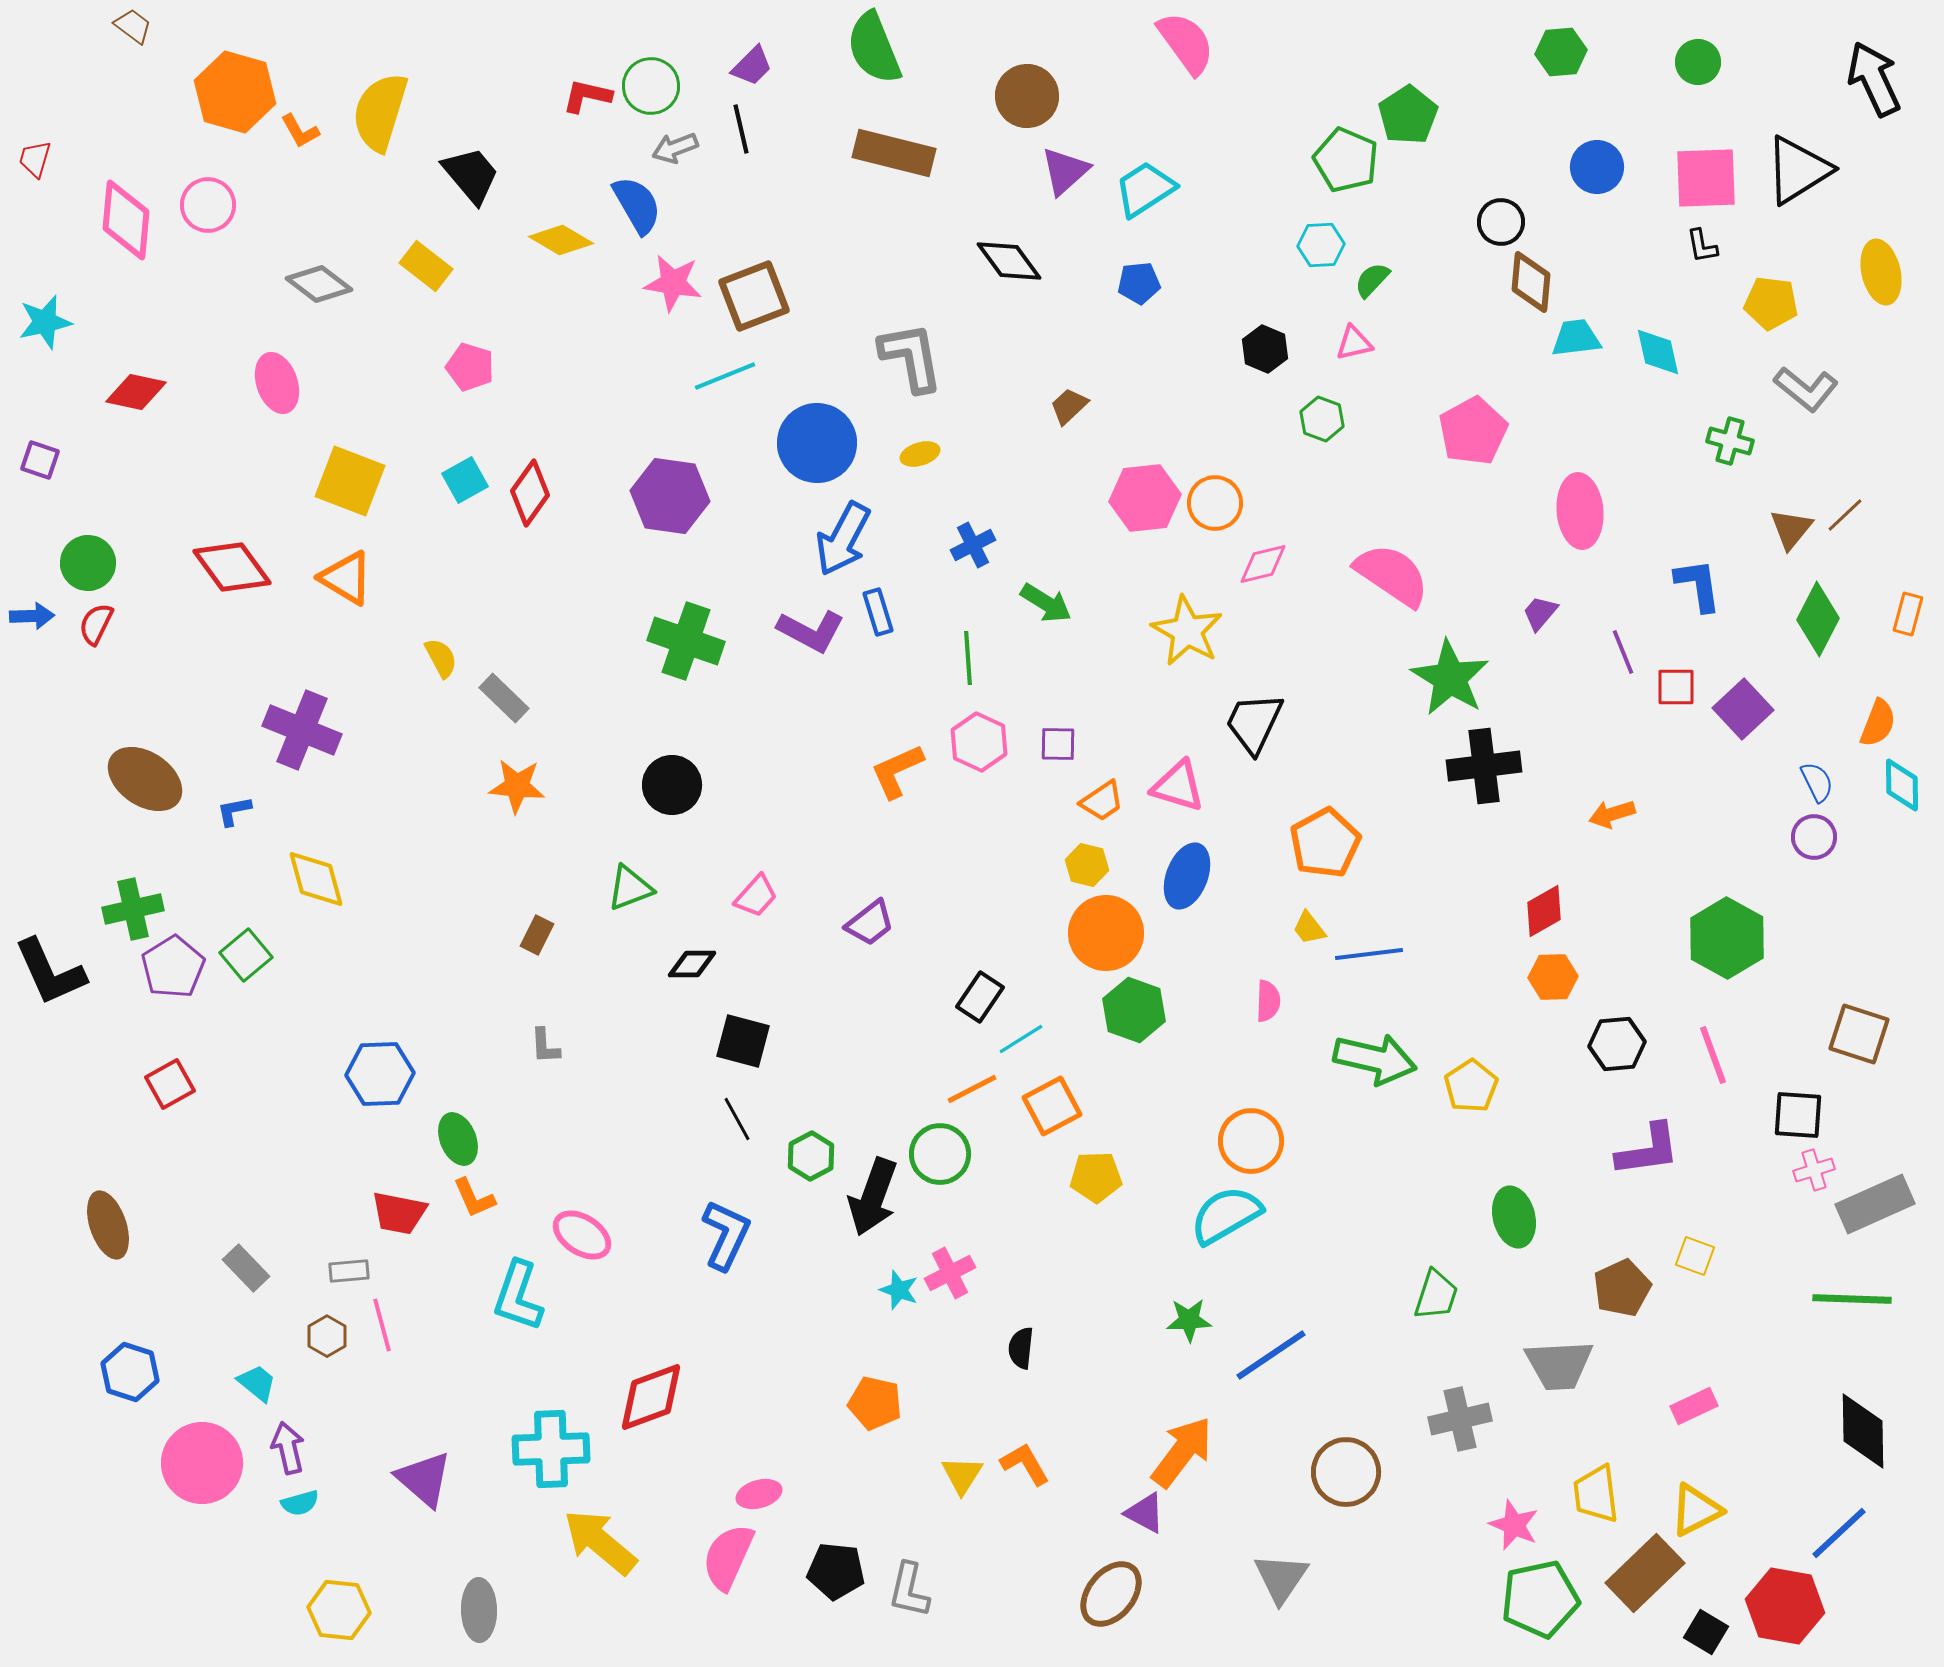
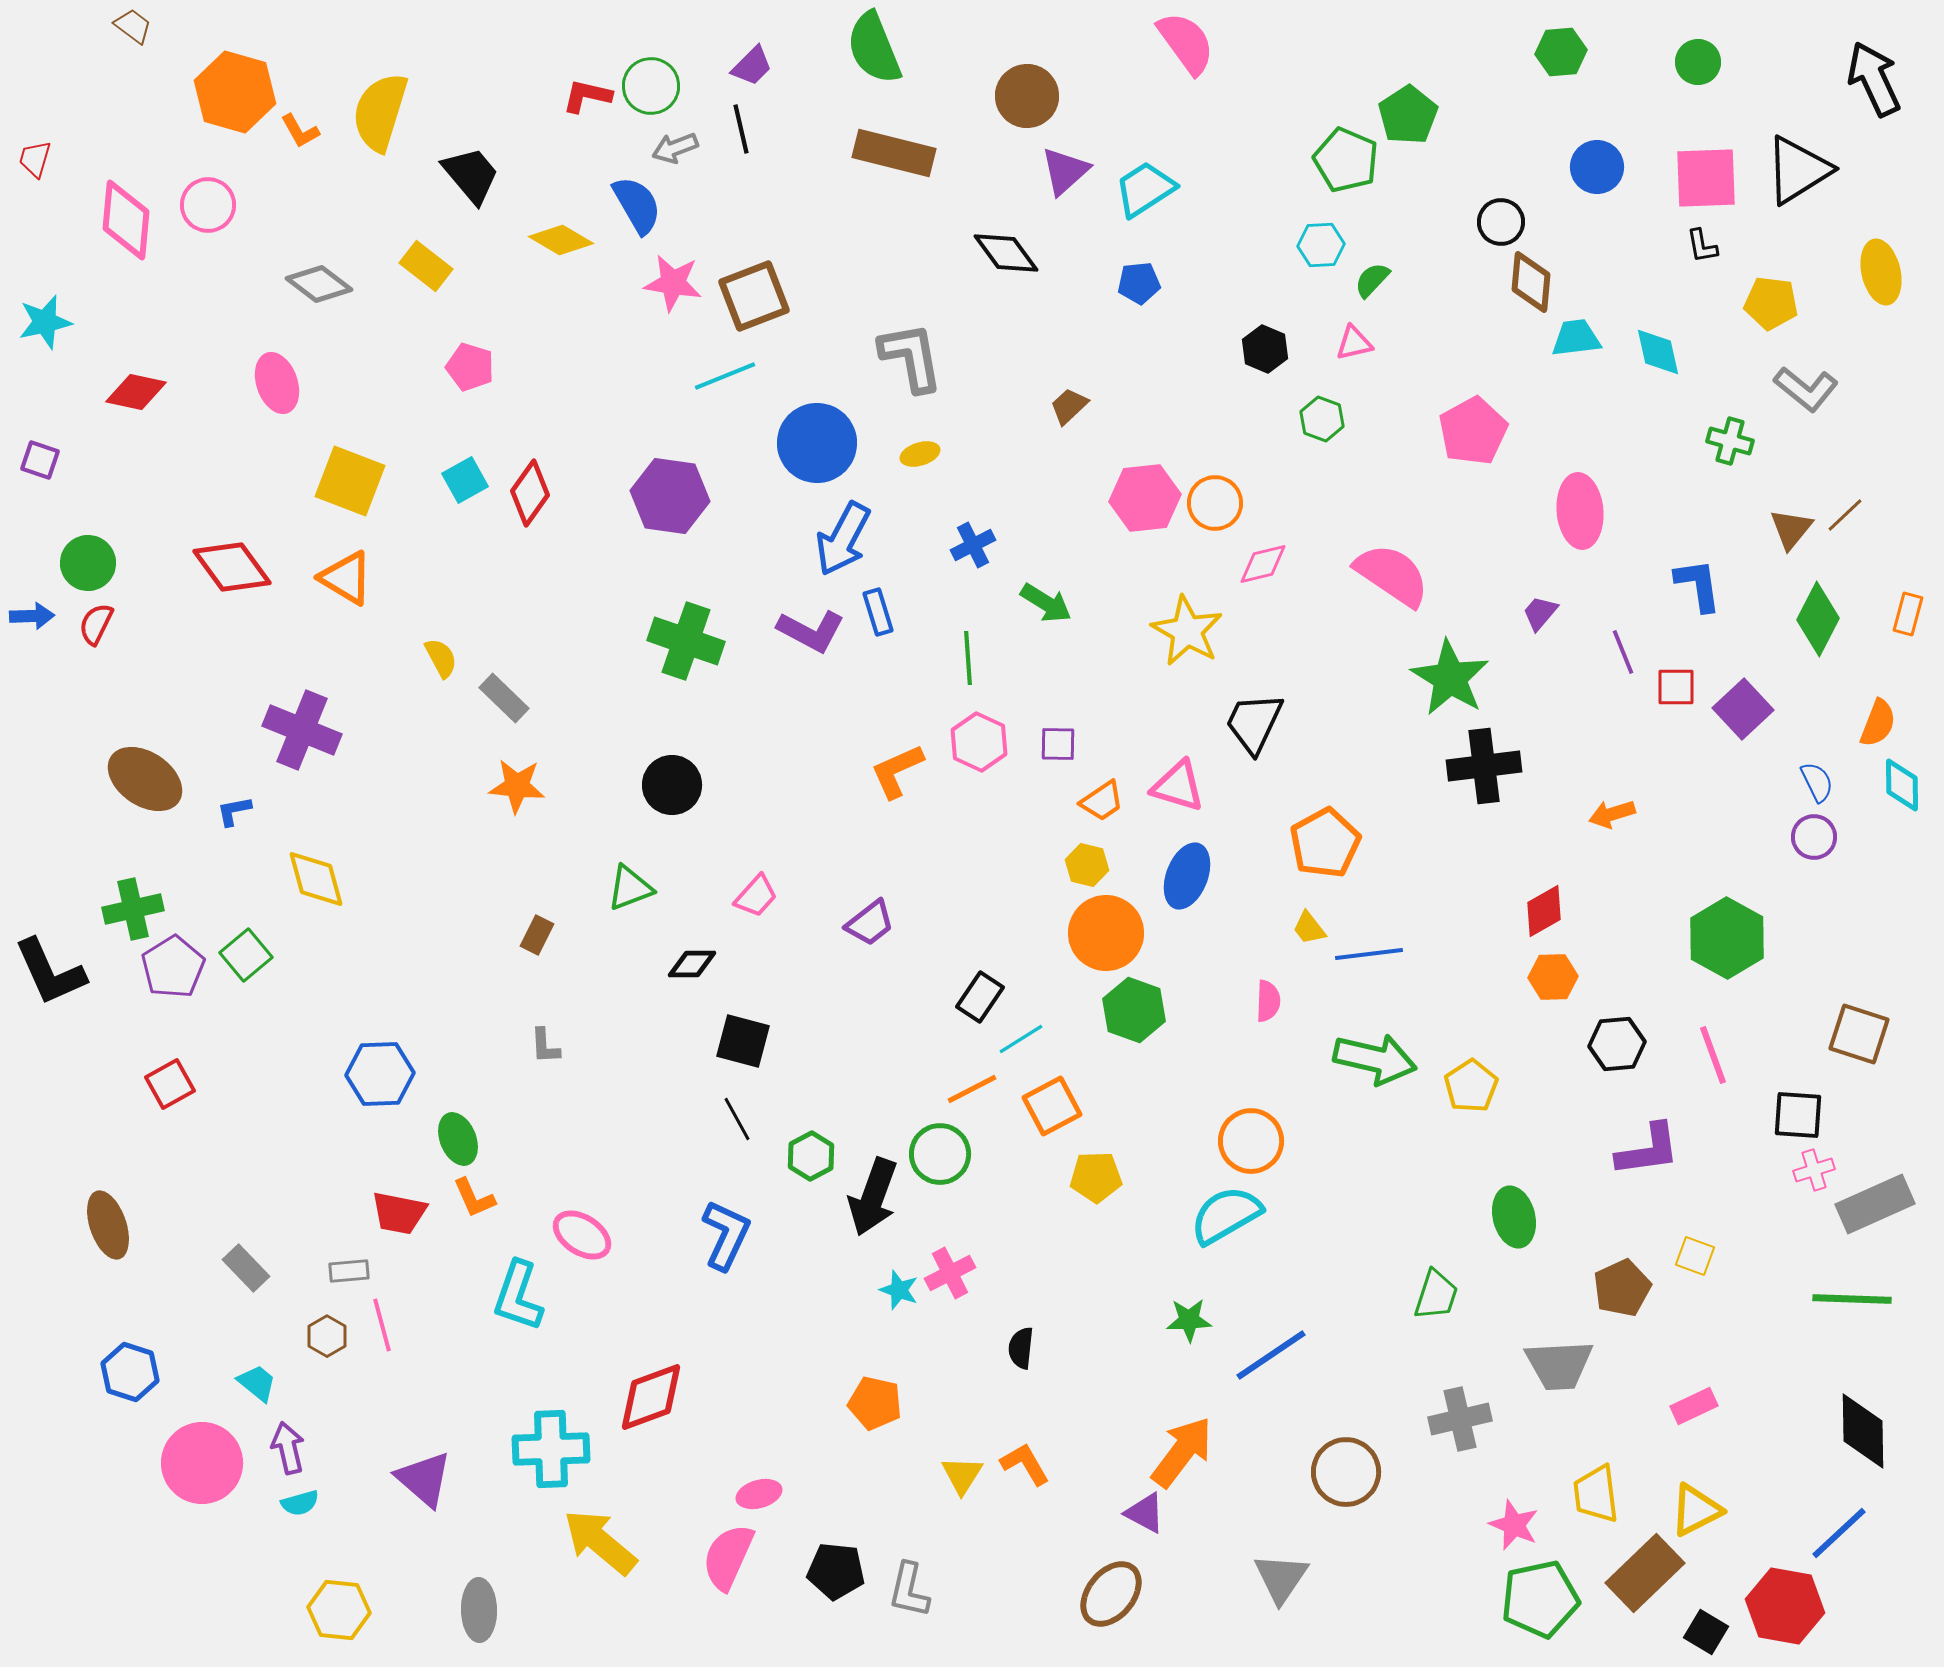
black diamond at (1009, 261): moved 3 px left, 8 px up
